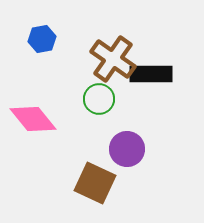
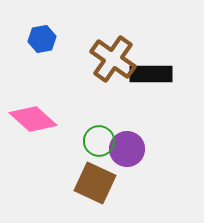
green circle: moved 42 px down
pink diamond: rotated 9 degrees counterclockwise
